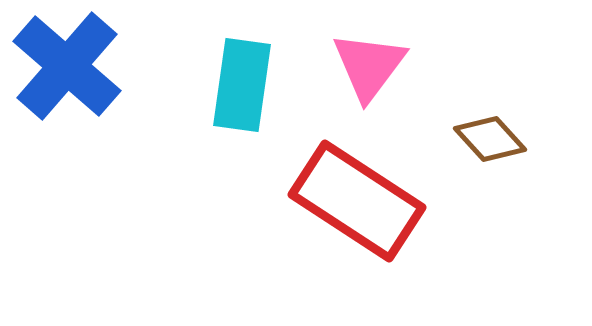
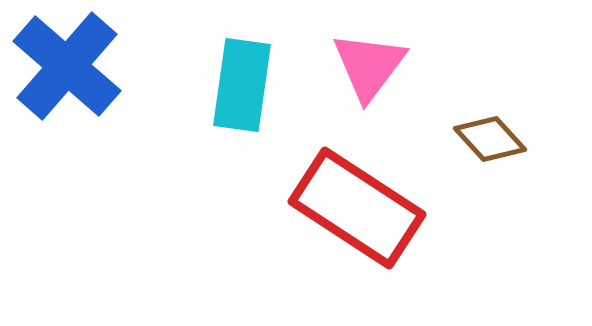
red rectangle: moved 7 px down
